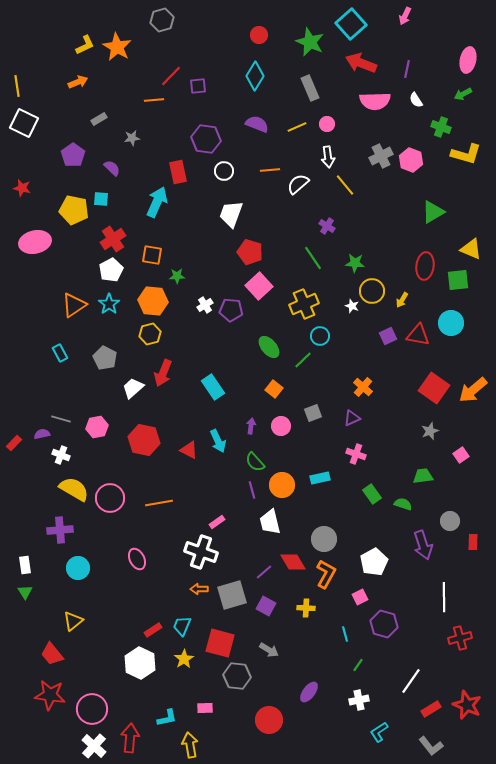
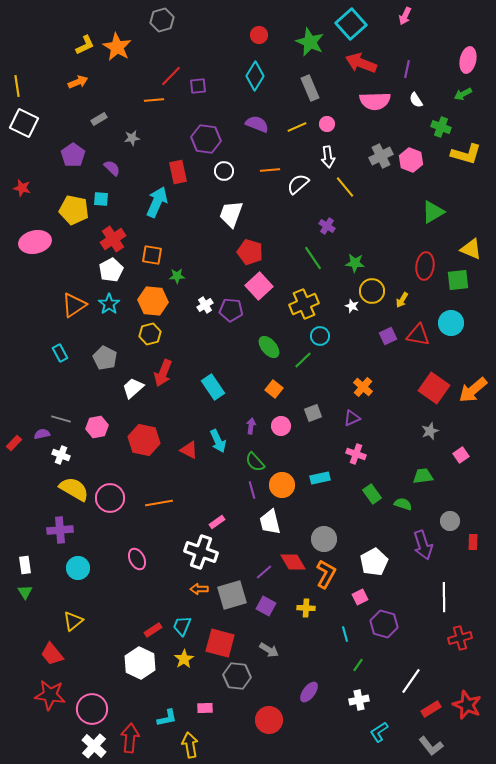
yellow line at (345, 185): moved 2 px down
